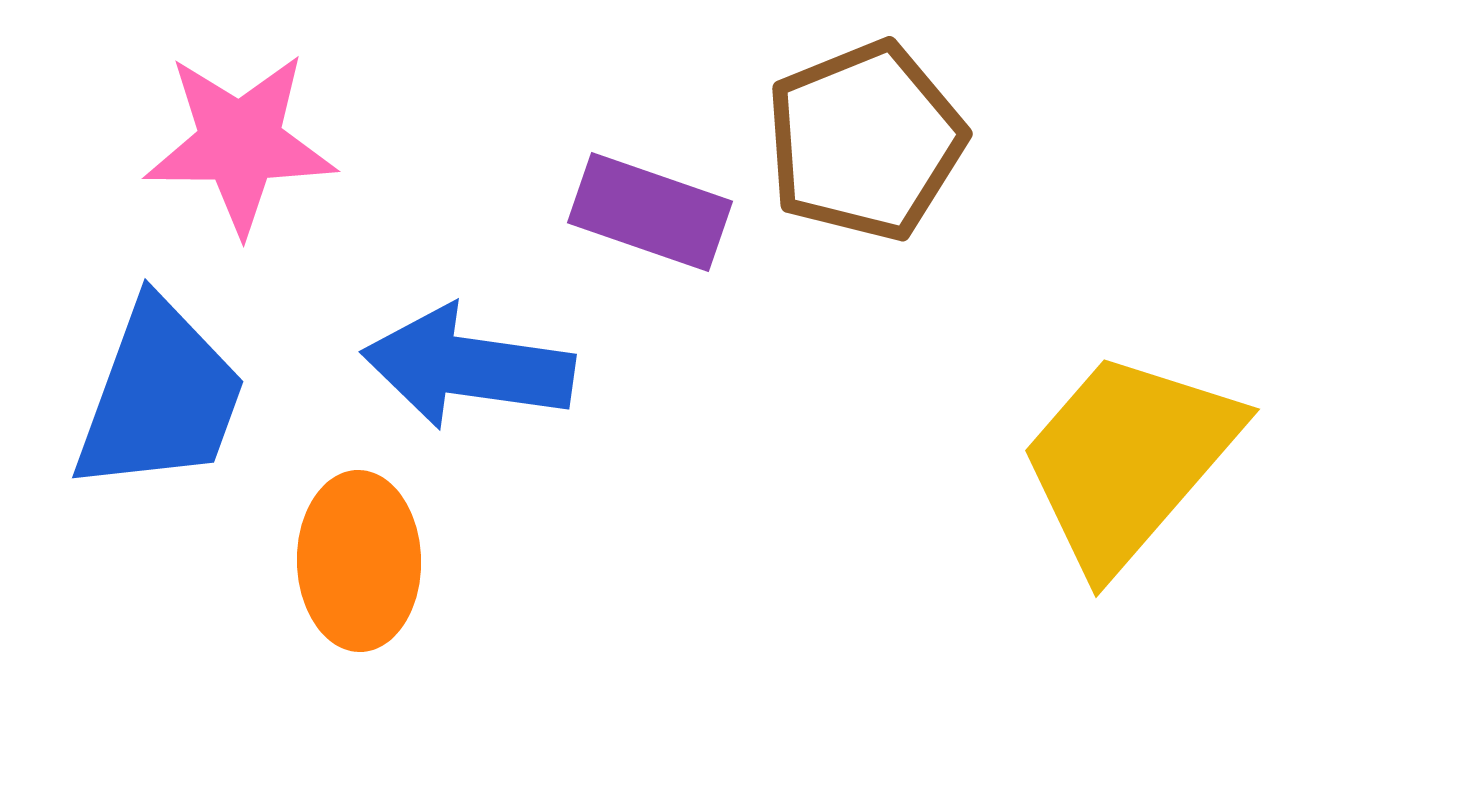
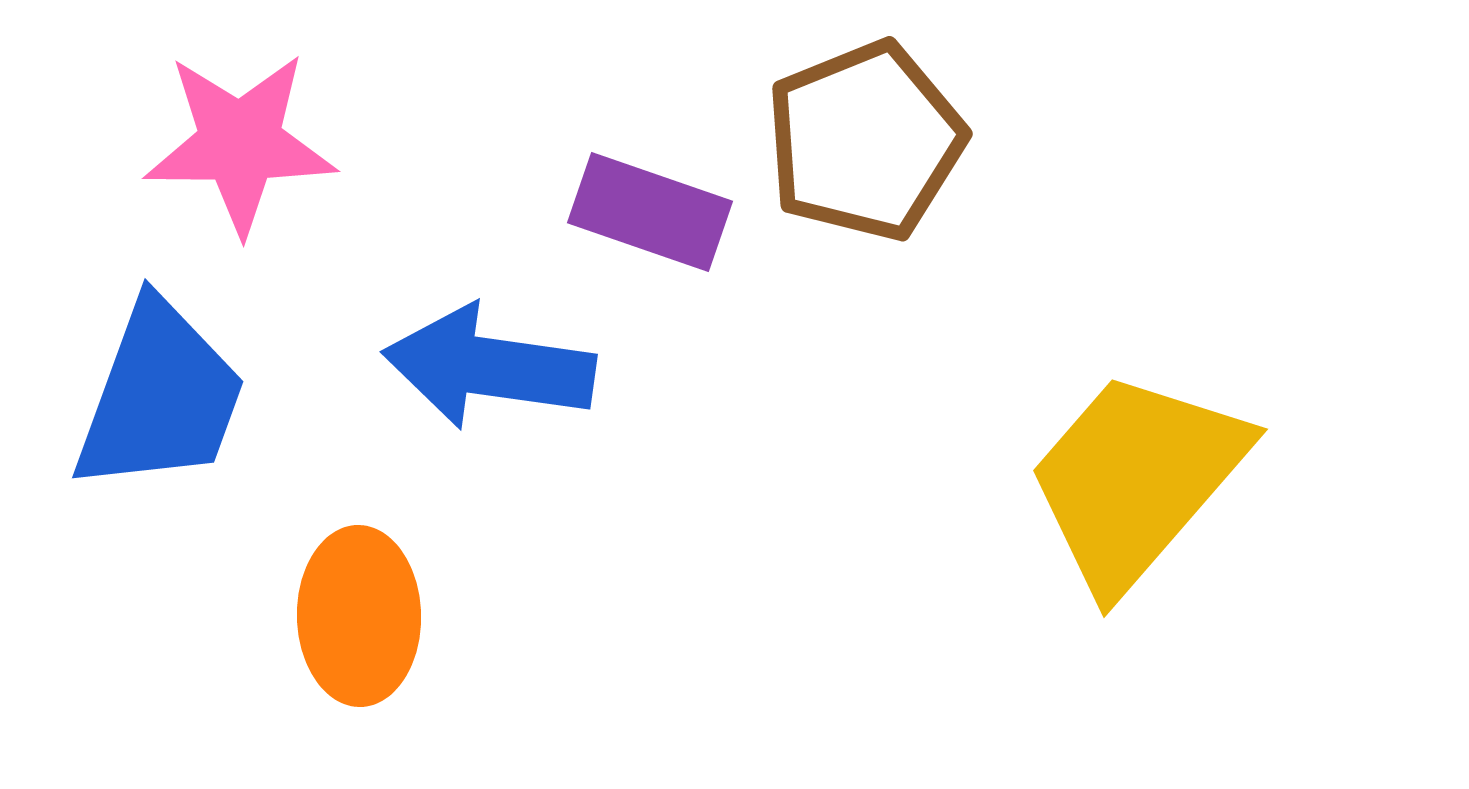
blue arrow: moved 21 px right
yellow trapezoid: moved 8 px right, 20 px down
orange ellipse: moved 55 px down
